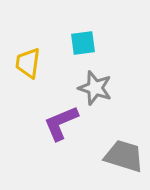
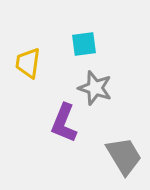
cyan square: moved 1 px right, 1 px down
purple L-shape: moved 3 px right; rotated 45 degrees counterclockwise
gray trapezoid: rotated 42 degrees clockwise
